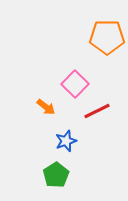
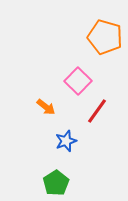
orange pentagon: moved 2 px left; rotated 16 degrees clockwise
pink square: moved 3 px right, 3 px up
red line: rotated 28 degrees counterclockwise
green pentagon: moved 8 px down
